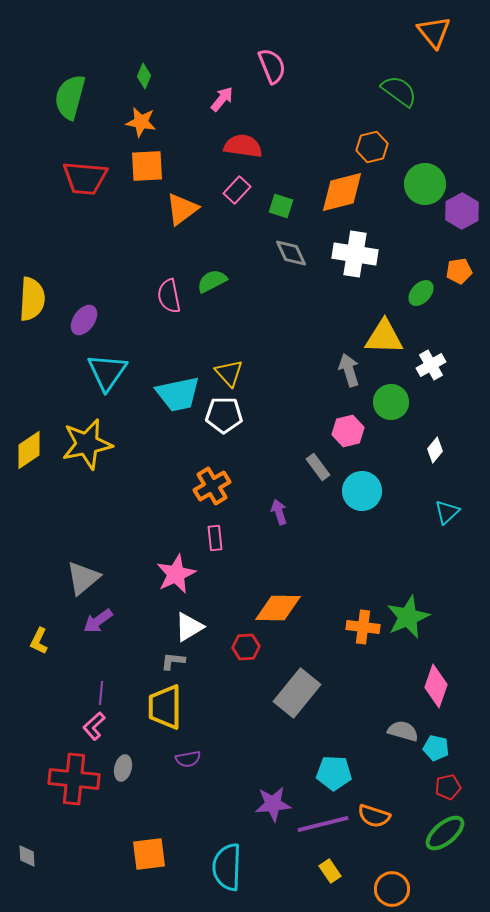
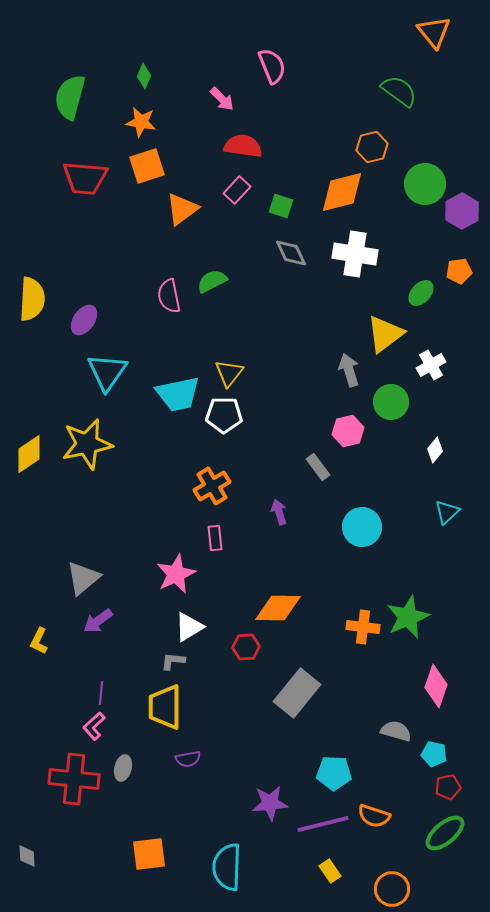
pink arrow at (222, 99): rotated 96 degrees clockwise
orange square at (147, 166): rotated 15 degrees counterclockwise
yellow triangle at (384, 337): moved 1 px right, 3 px up; rotated 39 degrees counterclockwise
yellow triangle at (229, 373): rotated 20 degrees clockwise
yellow diamond at (29, 450): moved 4 px down
cyan circle at (362, 491): moved 36 px down
gray semicircle at (403, 731): moved 7 px left
cyan pentagon at (436, 748): moved 2 px left, 6 px down
purple star at (273, 804): moved 3 px left, 1 px up
